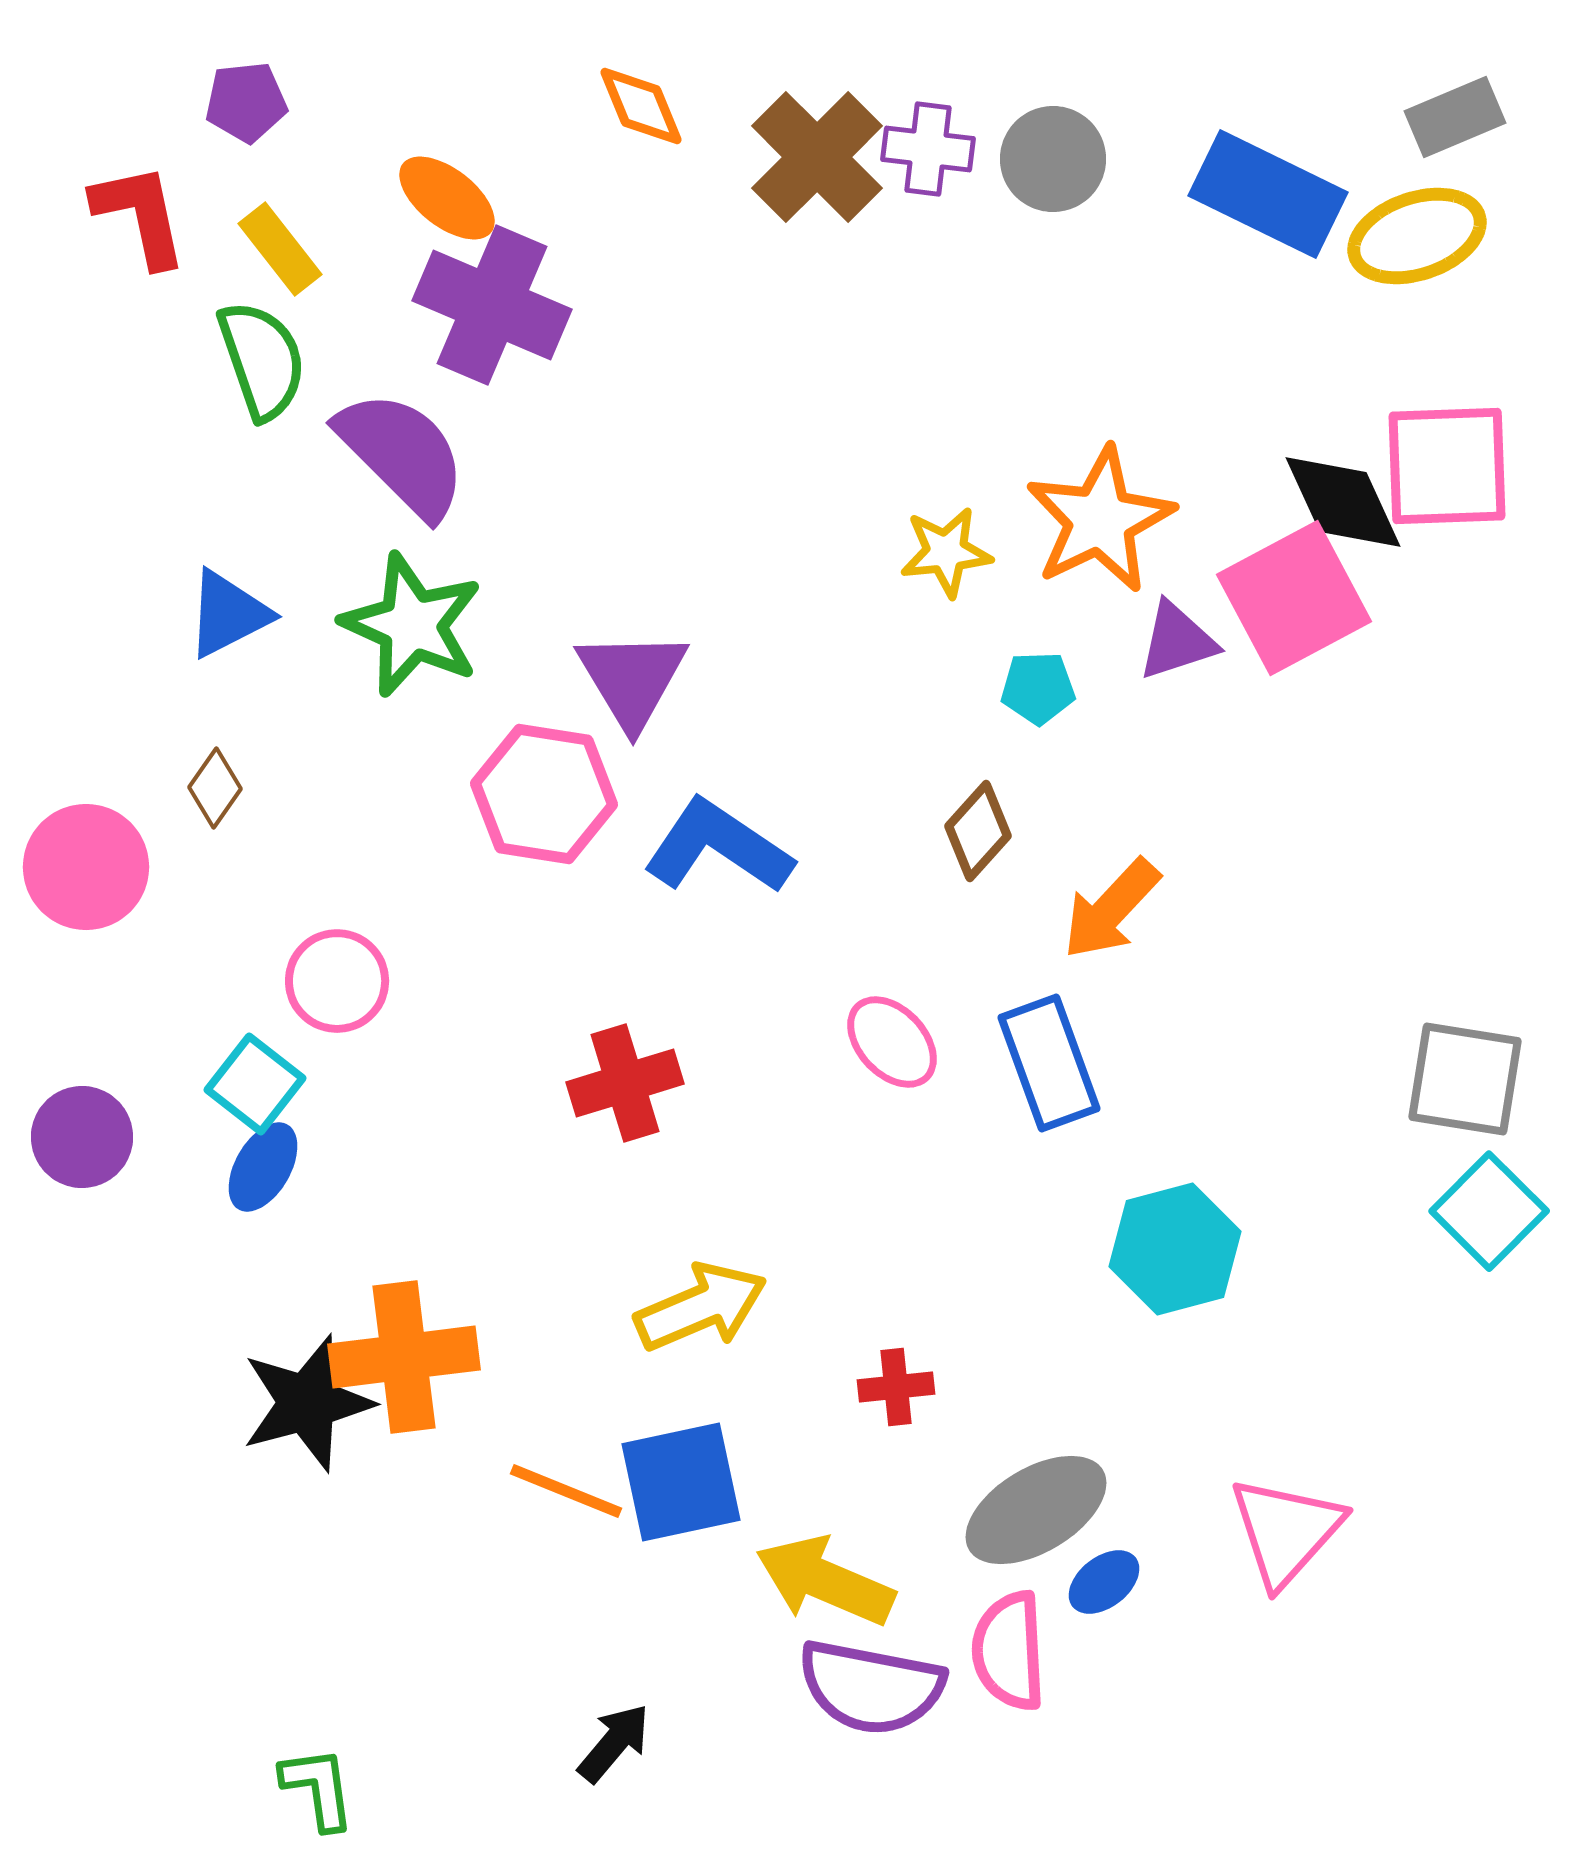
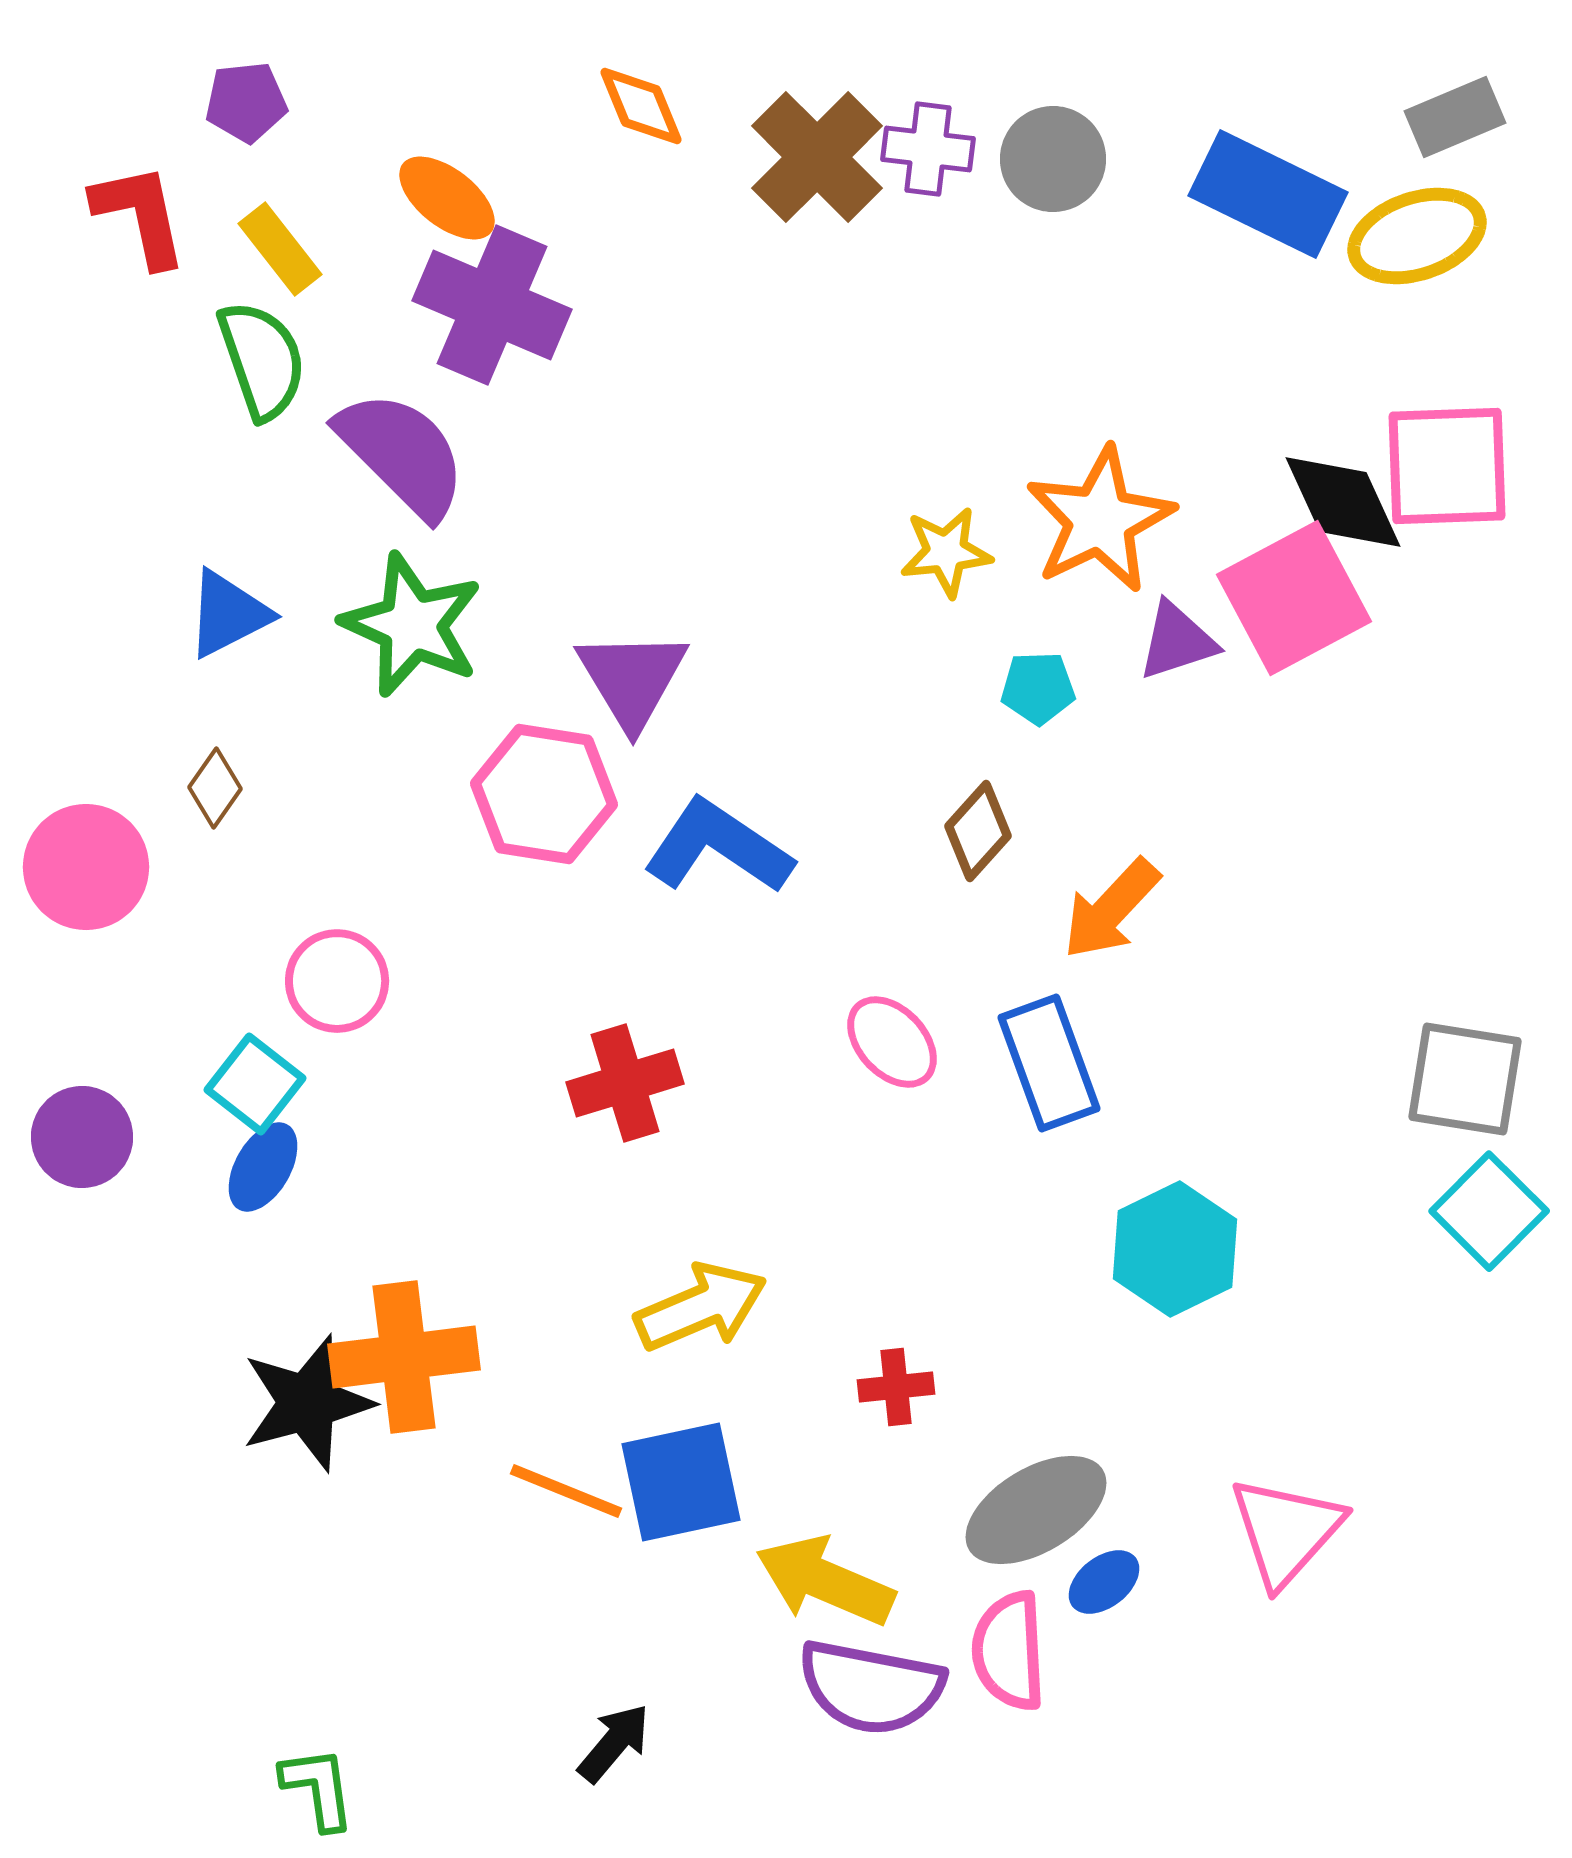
cyan hexagon at (1175, 1249): rotated 11 degrees counterclockwise
